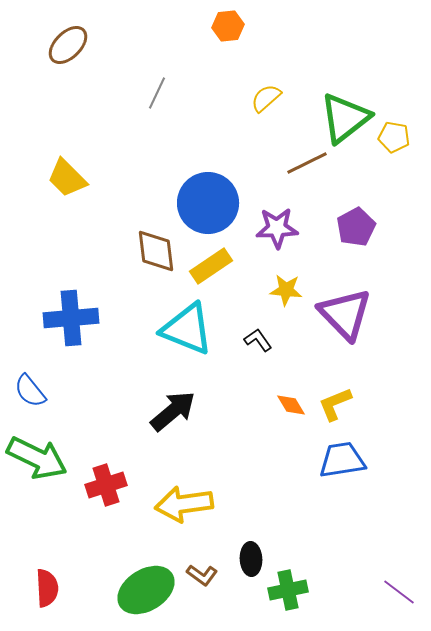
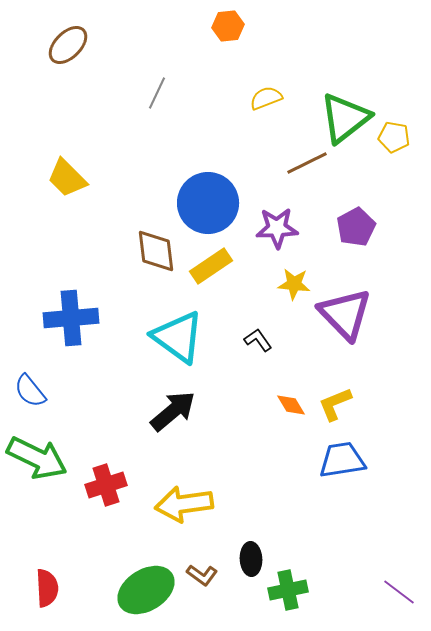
yellow semicircle: rotated 20 degrees clockwise
yellow star: moved 8 px right, 6 px up
cyan triangle: moved 9 px left, 8 px down; rotated 14 degrees clockwise
